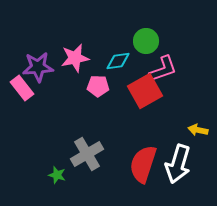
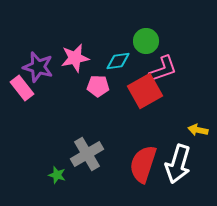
purple star: rotated 20 degrees clockwise
